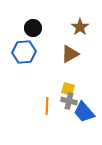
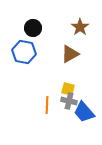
blue hexagon: rotated 15 degrees clockwise
orange line: moved 1 px up
